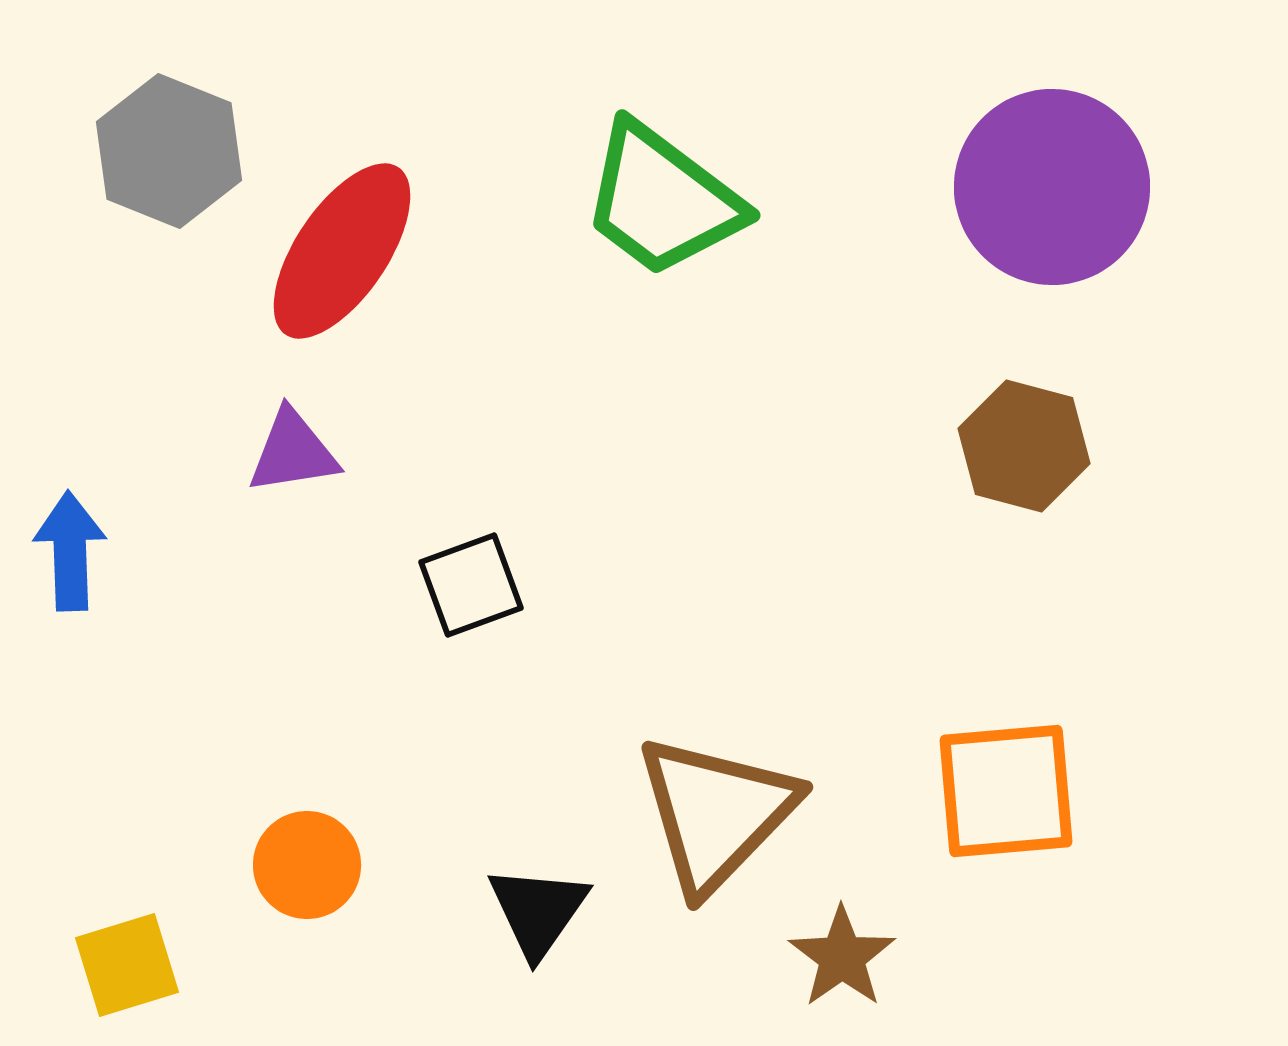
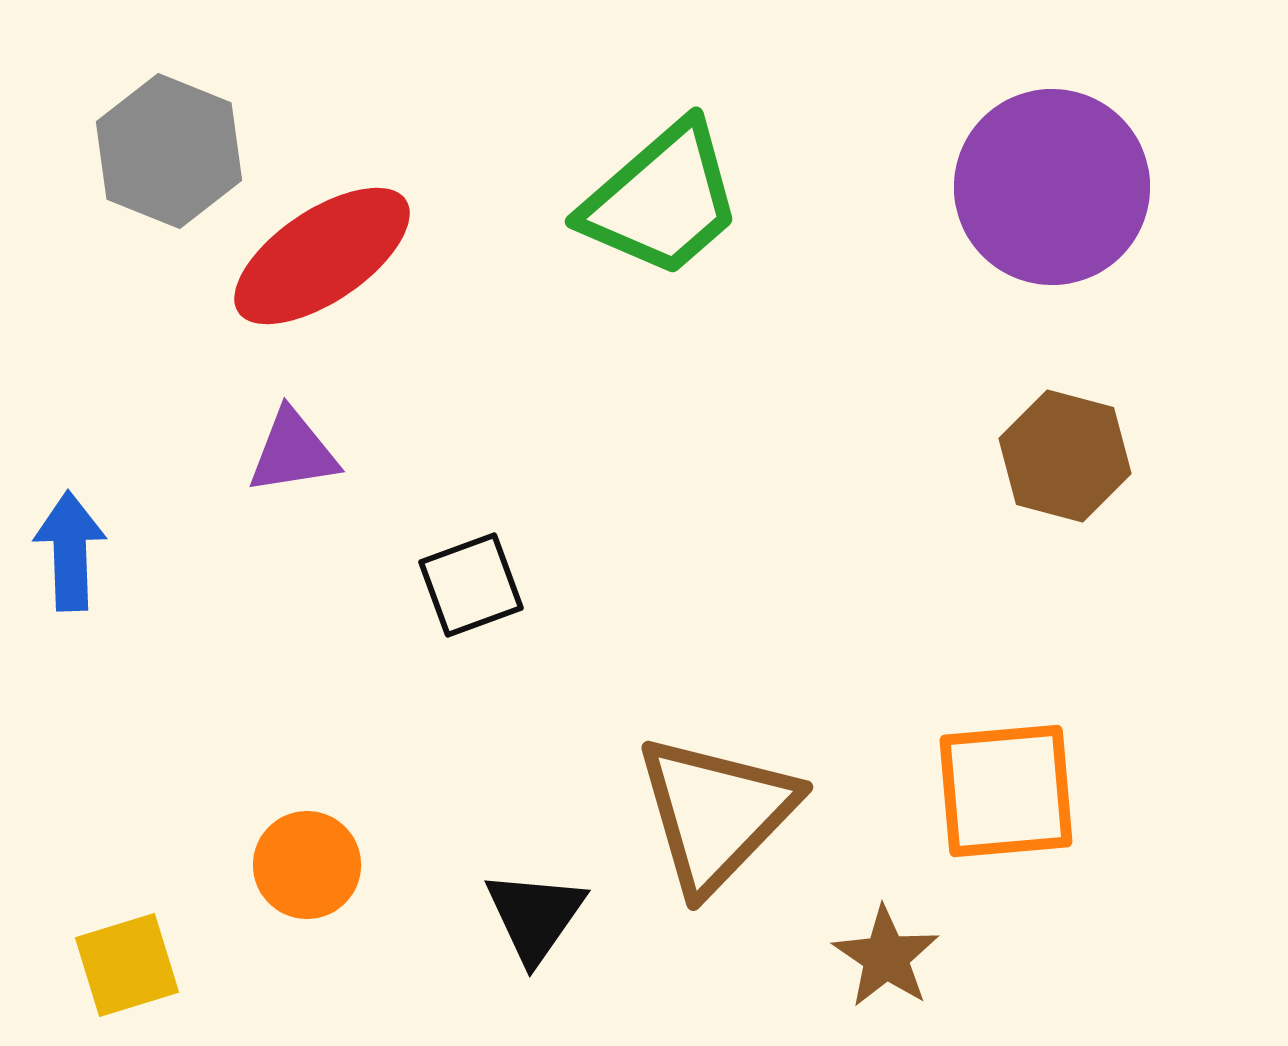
green trapezoid: rotated 78 degrees counterclockwise
red ellipse: moved 20 px left, 5 px down; rotated 22 degrees clockwise
brown hexagon: moved 41 px right, 10 px down
black triangle: moved 3 px left, 5 px down
brown star: moved 44 px right; rotated 3 degrees counterclockwise
